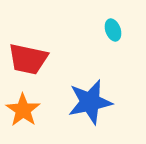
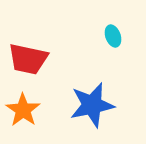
cyan ellipse: moved 6 px down
blue star: moved 2 px right, 3 px down
